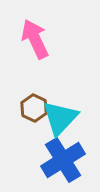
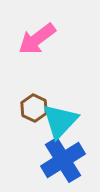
pink arrow: moved 2 px right; rotated 102 degrees counterclockwise
cyan triangle: moved 3 px down
